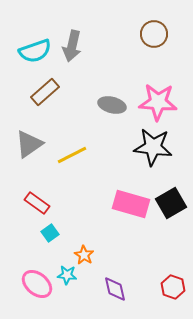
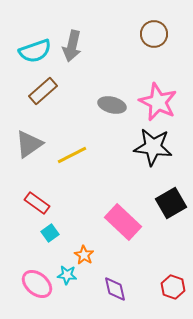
brown rectangle: moved 2 px left, 1 px up
pink star: rotated 21 degrees clockwise
pink rectangle: moved 8 px left, 18 px down; rotated 27 degrees clockwise
